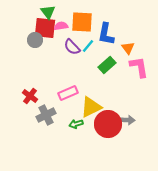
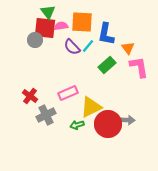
green arrow: moved 1 px right, 1 px down
